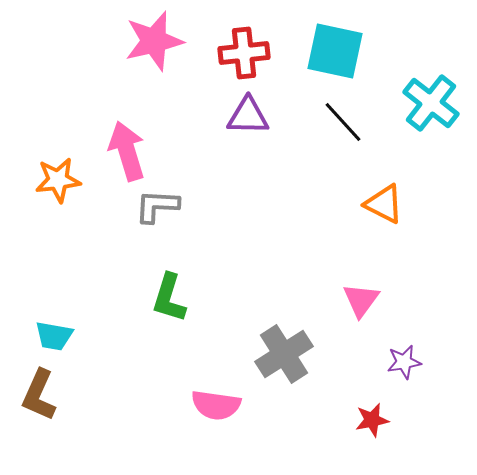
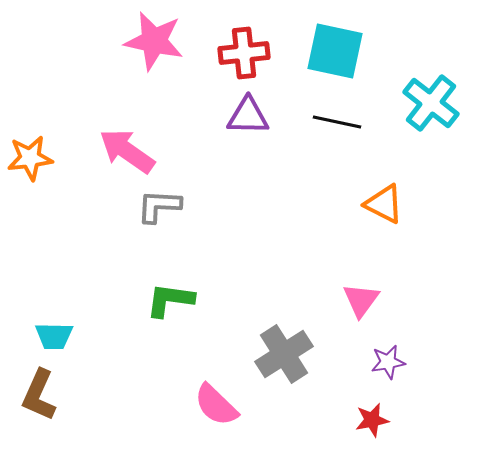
pink star: rotated 26 degrees clockwise
black line: moved 6 px left; rotated 36 degrees counterclockwise
pink arrow: rotated 38 degrees counterclockwise
orange star: moved 28 px left, 22 px up
gray L-shape: moved 2 px right
green L-shape: moved 1 px right, 2 px down; rotated 81 degrees clockwise
cyan trapezoid: rotated 9 degrees counterclockwise
purple star: moved 16 px left
pink semicircle: rotated 36 degrees clockwise
